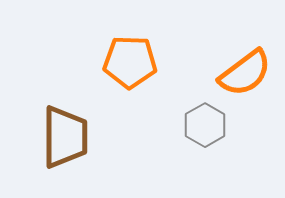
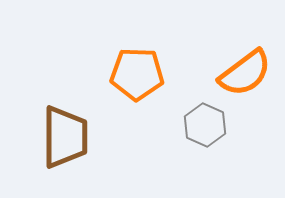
orange pentagon: moved 7 px right, 12 px down
gray hexagon: rotated 6 degrees counterclockwise
